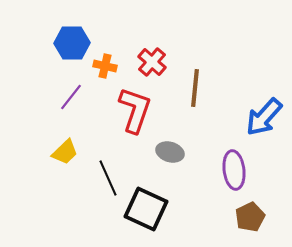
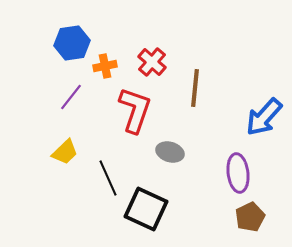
blue hexagon: rotated 8 degrees counterclockwise
orange cross: rotated 25 degrees counterclockwise
purple ellipse: moved 4 px right, 3 px down
